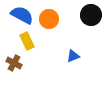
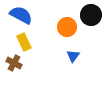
blue semicircle: moved 1 px left
orange circle: moved 18 px right, 8 px down
yellow rectangle: moved 3 px left, 1 px down
blue triangle: rotated 32 degrees counterclockwise
